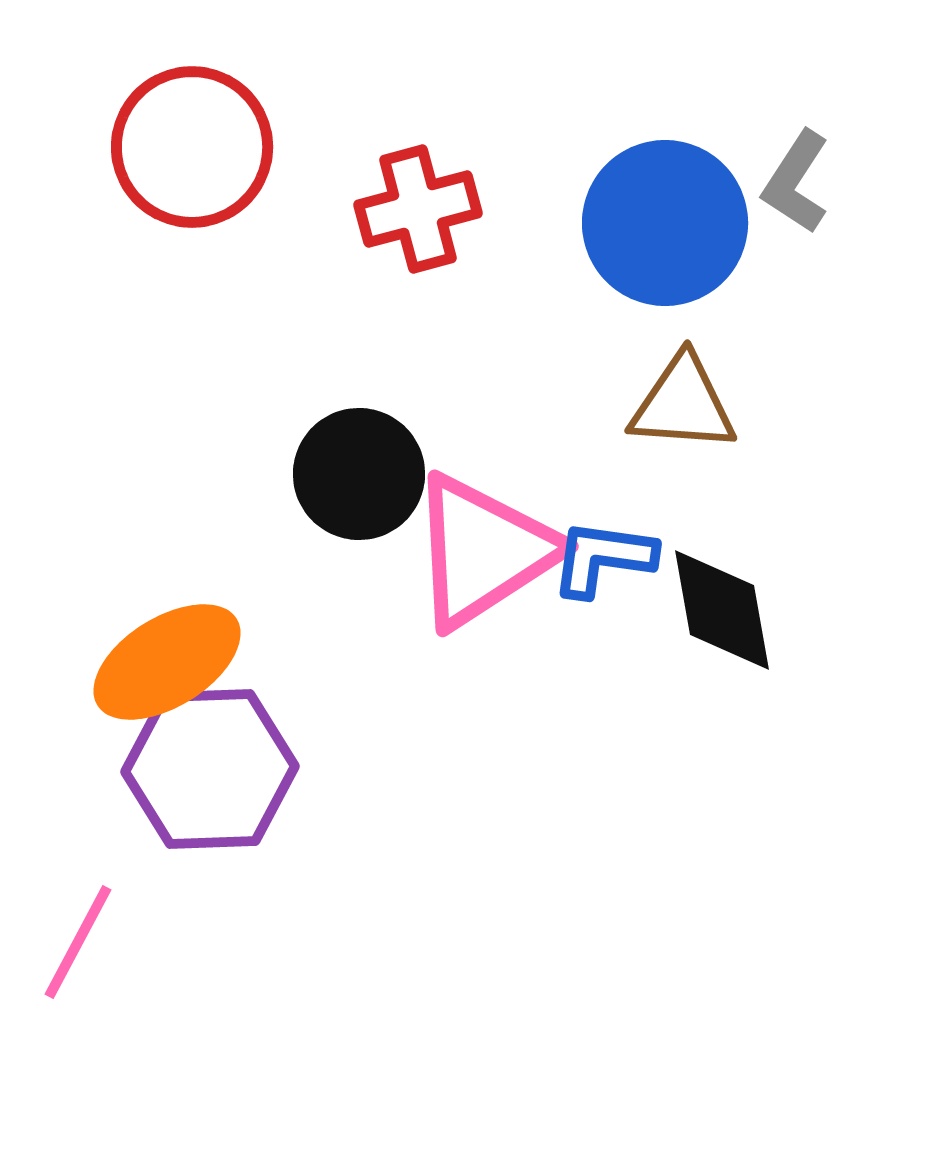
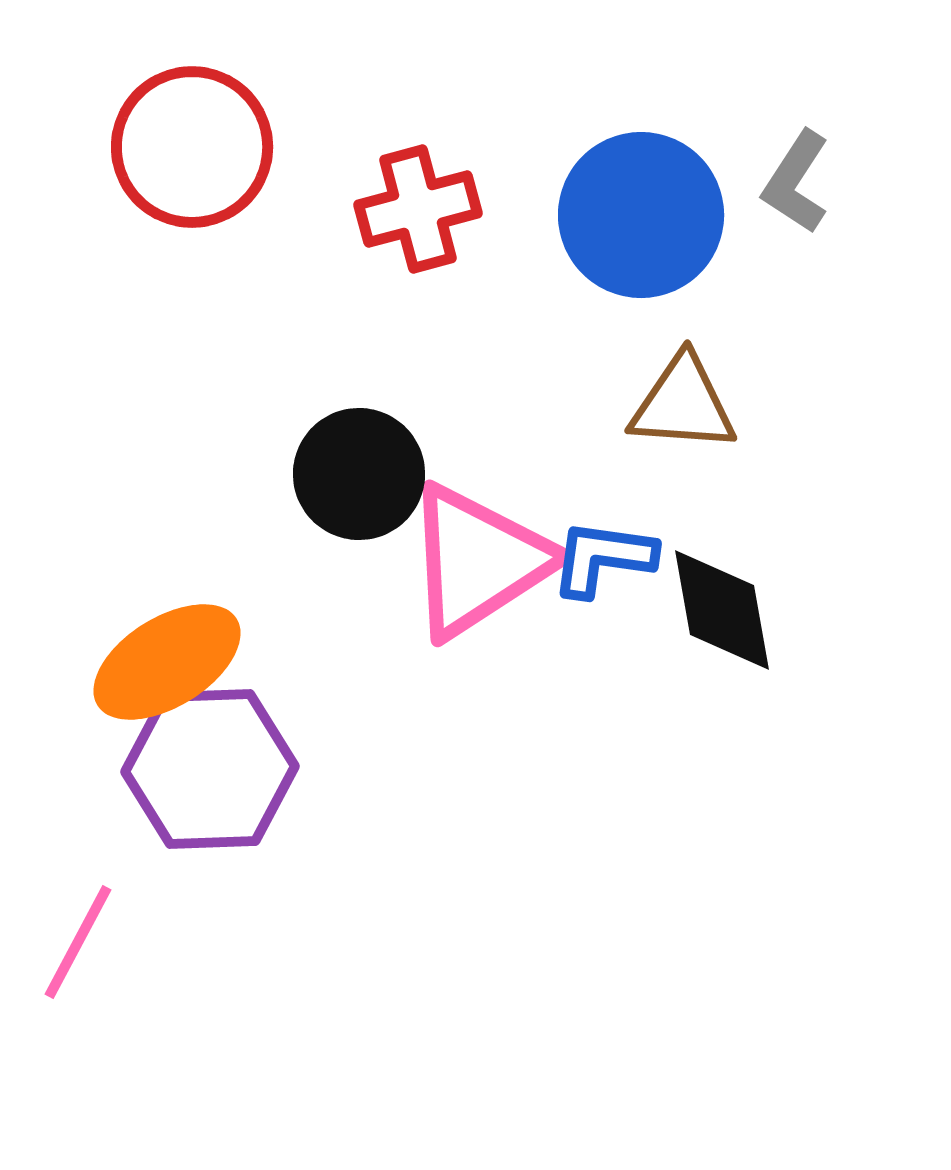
blue circle: moved 24 px left, 8 px up
pink triangle: moved 5 px left, 10 px down
